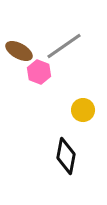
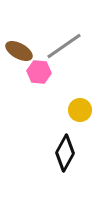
pink hexagon: rotated 15 degrees counterclockwise
yellow circle: moved 3 px left
black diamond: moved 1 px left, 3 px up; rotated 18 degrees clockwise
